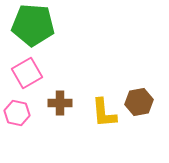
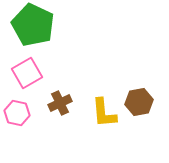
green pentagon: rotated 21 degrees clockwise
brown cross: rotated 25 degrees counterclockwise
